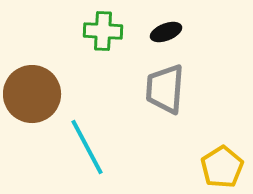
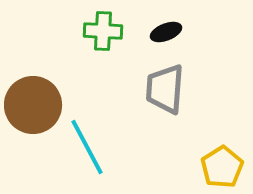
brown circle: moved 1 px right, 11 px down
